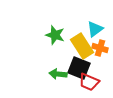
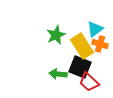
green star: moved 1 px right; rotated 30 degrees clockwise
orange cross: moved 4 px up
black square: moved 1 px right, 1 px up
red trapezoid: rotated 20 degrees clockwise
